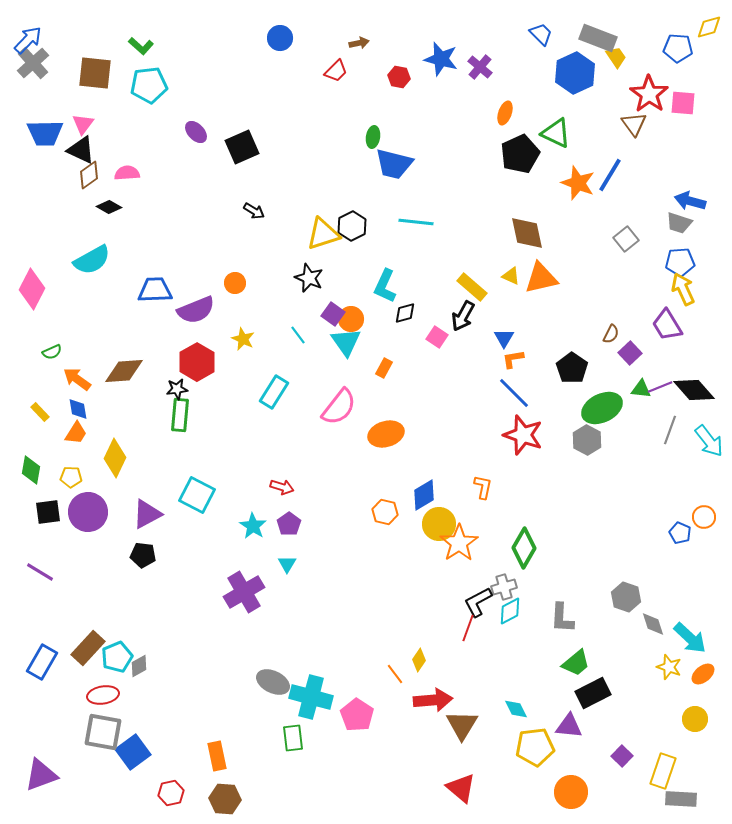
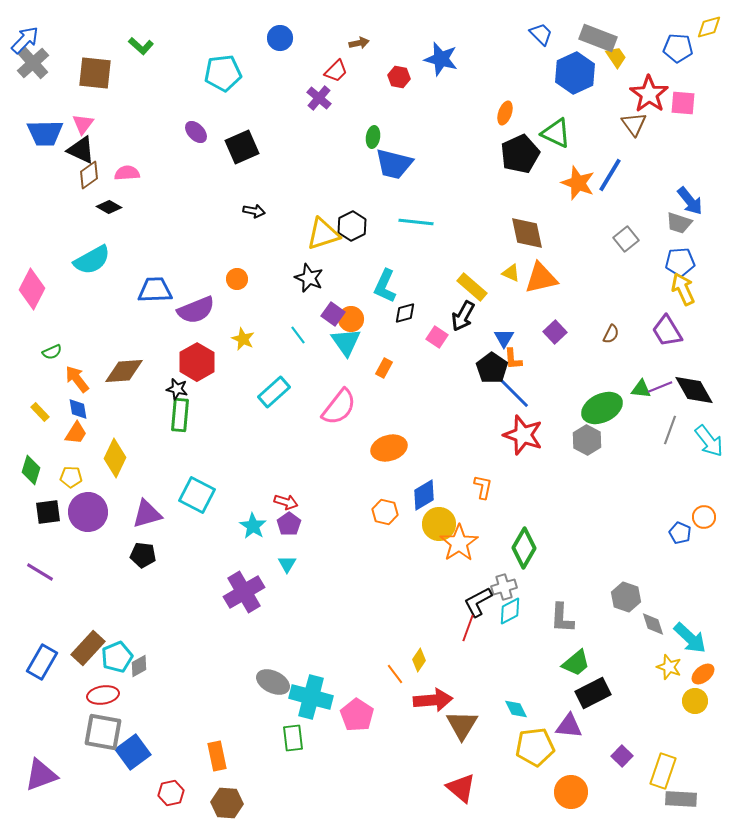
blue arrow at (28, 40): moved 3 px left
purple cross at (480, 67): moved 161 px left, 31 px down
cyan pentagon at (149, 85): moved 74 px right, 12 px up
blue arrow at (690, 201): rotated 144 degrees counterclockwise
black arrow at (254, 211): rotated 20 degrees counterclockwise
yellow triangle at (511, 276): moved 3 px up
orange circle at (235, 283): moved 2 px right, 4 px up
purple trapezoid at (667, 325): moved 6 px down
purple square at (630, 353): moved 75 px left, 21 px up
orange L-shape at (513, 359): rotated 85 degrees counterclockwise
black pentagon at (572, 368): moved 80 px left
orange arrow at (77, 379): rotated 16 degrees clockwise
black star at (177, 389): rotated 20 degrees clockwise
black diamond at (694, 390): rotated 12 degrees clockwise
cyan rectangle at (274, 392): rotated 16 degrees clockwise
orange ellipse at (386, 434): moved 3 px right, 14 px down
green diamond at (31, 470): rotated 8 degrees clockwise
red arrow at (282, 487): moved 4 px right, 15 px down
purple triangle at (147, 514): rotated 12 degrees clockwise
yellow circle at (695, 719): moved 18 px up
brown hexagon at (225, 799): moved 2 px right, 4 px down
